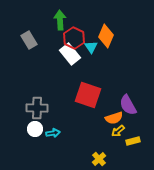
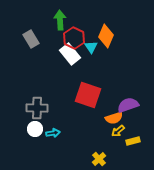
gray rectangle: moved 2 px right, 1 px up
purple semicircle: rotated 100 degrees clockwise
